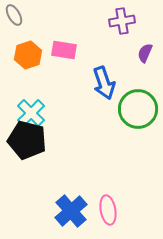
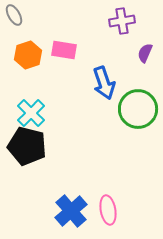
black pentagon: moved 6 px down
